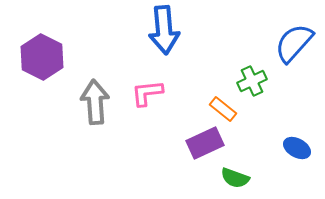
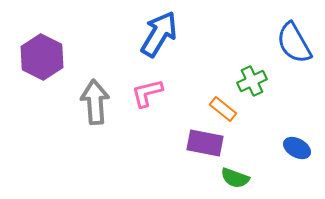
blue arrow: moved 5 px left, 4 px down; rotated 144 degrees counterclockwise
blue semicircle: rotated 72 degrees counterclockwise
pink L-shape: rotated 8 degrees counterclockwise
purple rectangle: rotated 36 degrees clockwise
